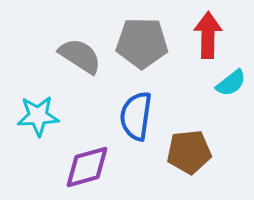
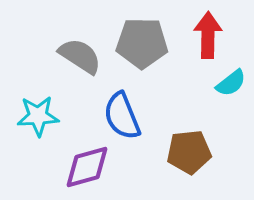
blue semicircle: moved 14 px left; rotated 30 degrees counterclockwise
